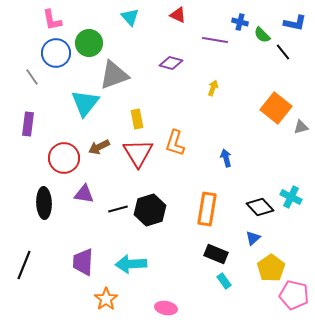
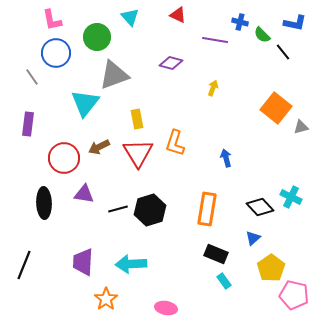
green circle at (89, 43): moved 8 px right, 6 px up
